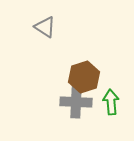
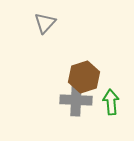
gray triangle: moved 4 px up; rotated 40 degrees clockwise
gray cross: moved 2 px up
